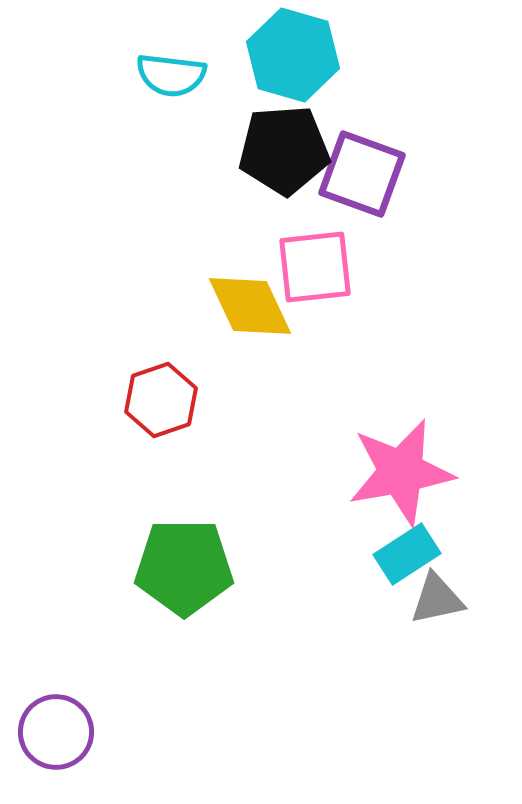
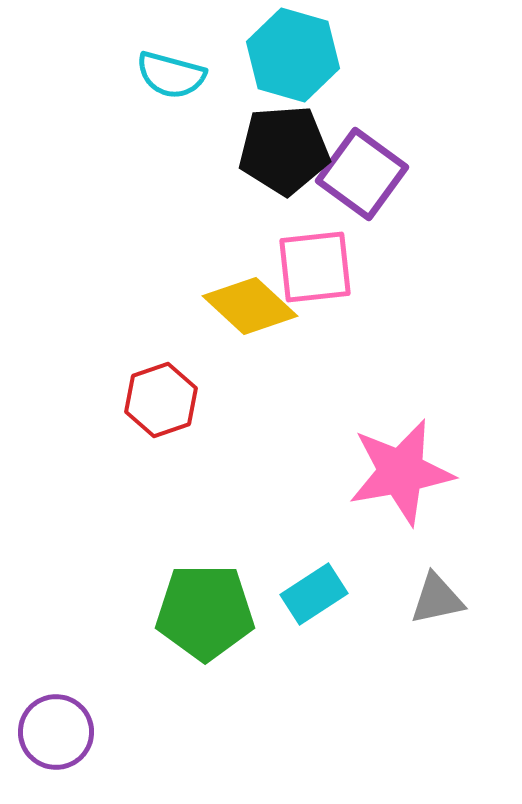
cyan semicircle: rotated 8 degrees clockwise
purple square: rotated 16 degrees clockwise
yellow diamond: rotated 22 degrees counterclockwise
cyan rectangle: moved 93 px left, 40 px down
green pentagon: moved 21 px right, 45 px down
